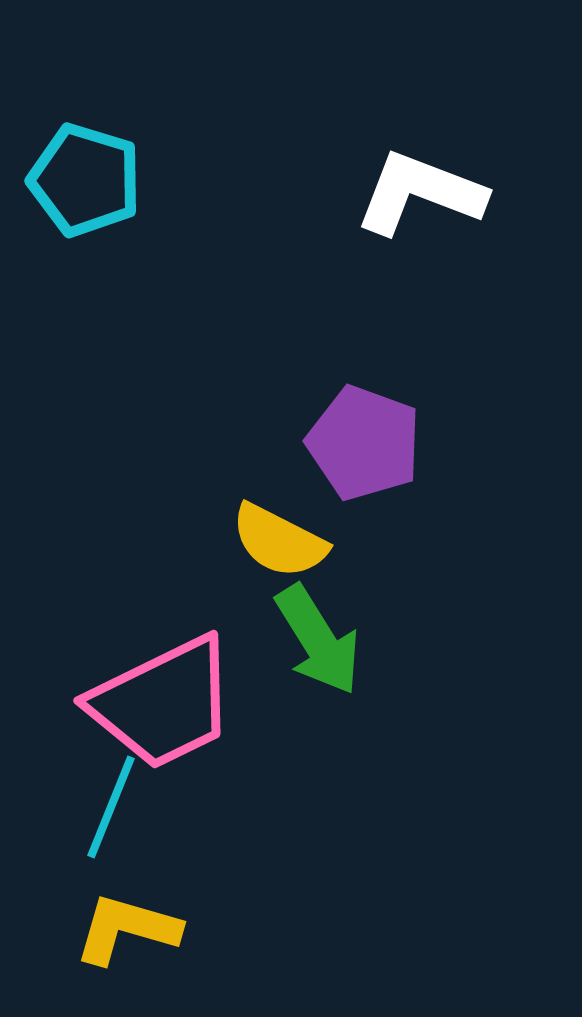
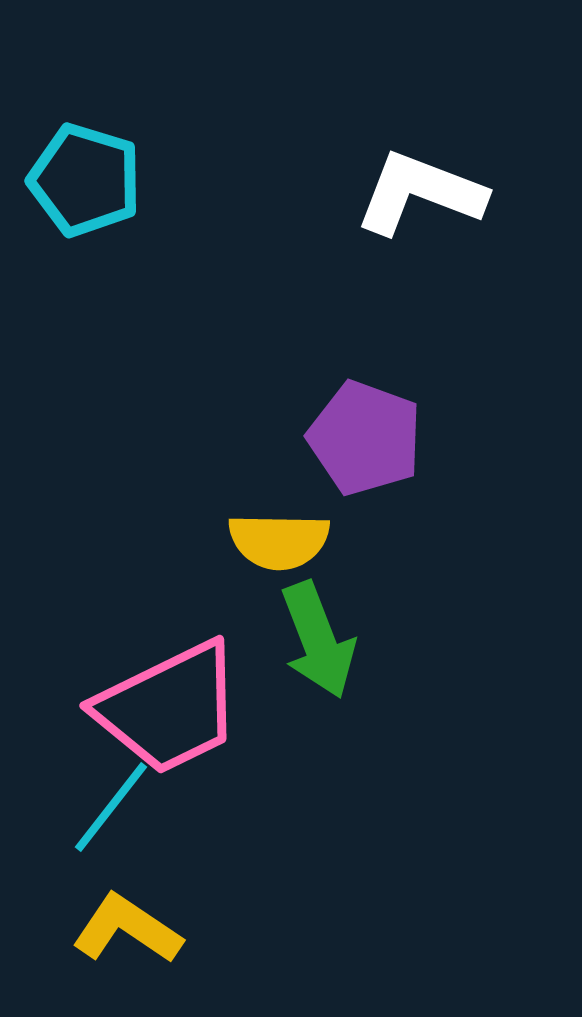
purple pentagon: moved 1 px right, 5 px up
yellow semicircle: rotated 26 degrees counterclockwise
green arrow: rotated 11 degrees clockwise
pink trapezoid: moved 6 px right, 5 px down
cyan line: rotated 16 degrees clockwise
yellow L-shape: rotated 18 degrees clockwise
